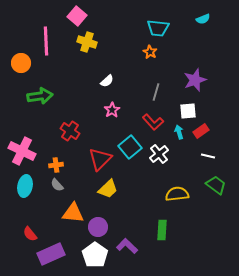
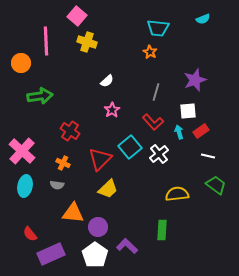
pink cross: rotated 16 degrees clockwise
orange cross: moved 7 px right, 2 px up; rotated 32 degrees clockwise
gray semicircle: rotated 40 degrees counterclockwise
